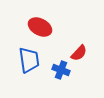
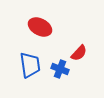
blue trapezoid: moved 1 px right, 5 px down
blue cross: moved 1 px left, 1 px up
